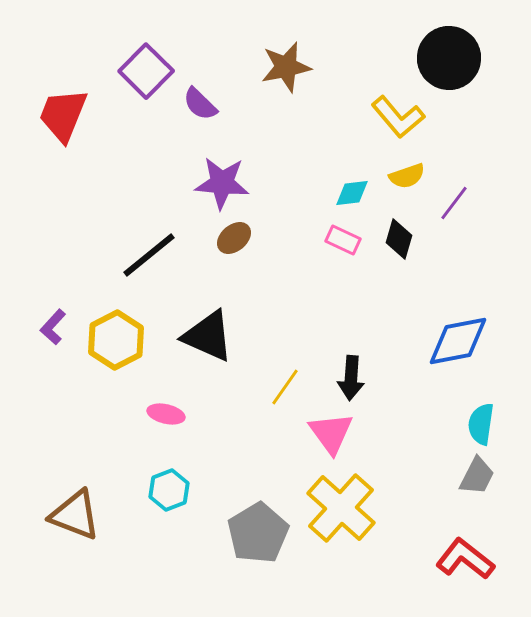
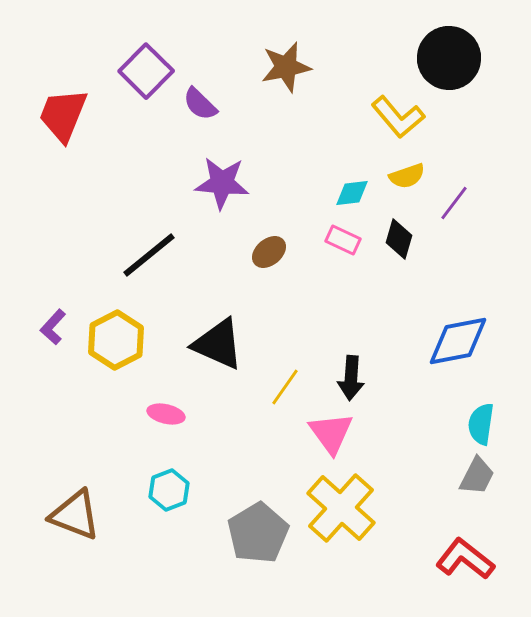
brown ellipse: moved 35 px right, 14 px down
black triangle: moved 10 px right, 8 px down
